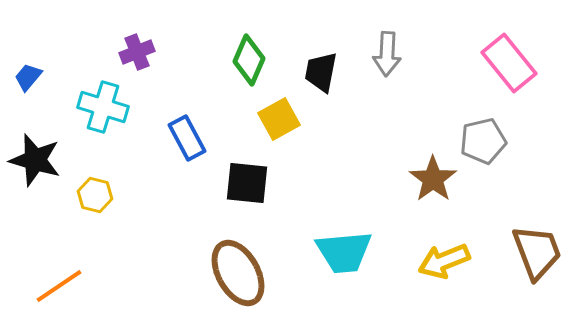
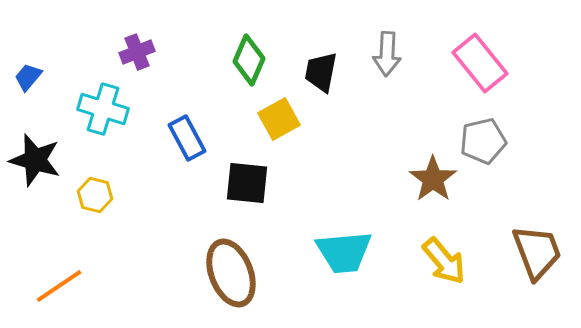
pink rectangle: moved 29 px left
cyan cross: moved 2 px down
yellow arrow: rotated 108 degrees counterclockwise
brown ellipse: moved 7 px left; rotated 8 degrees clockwise
